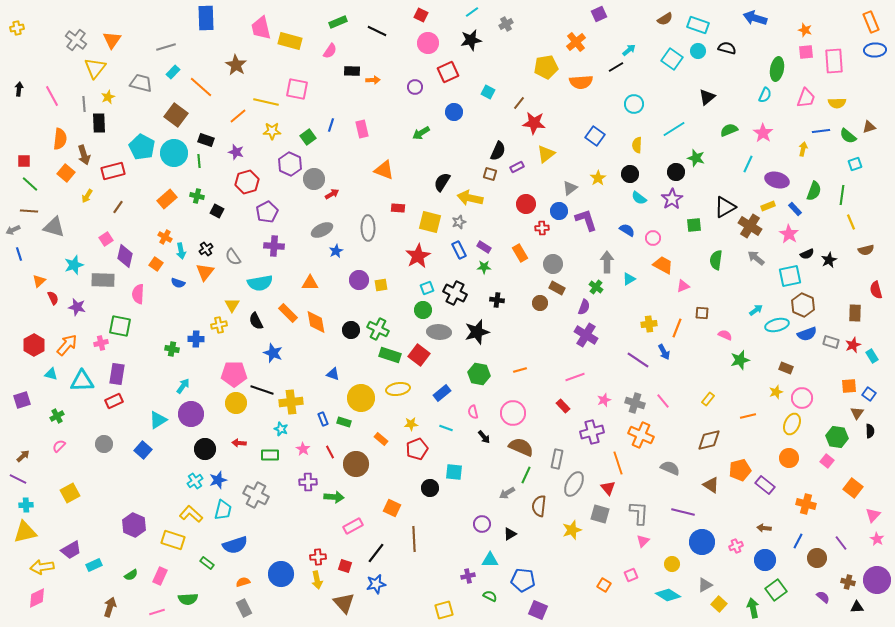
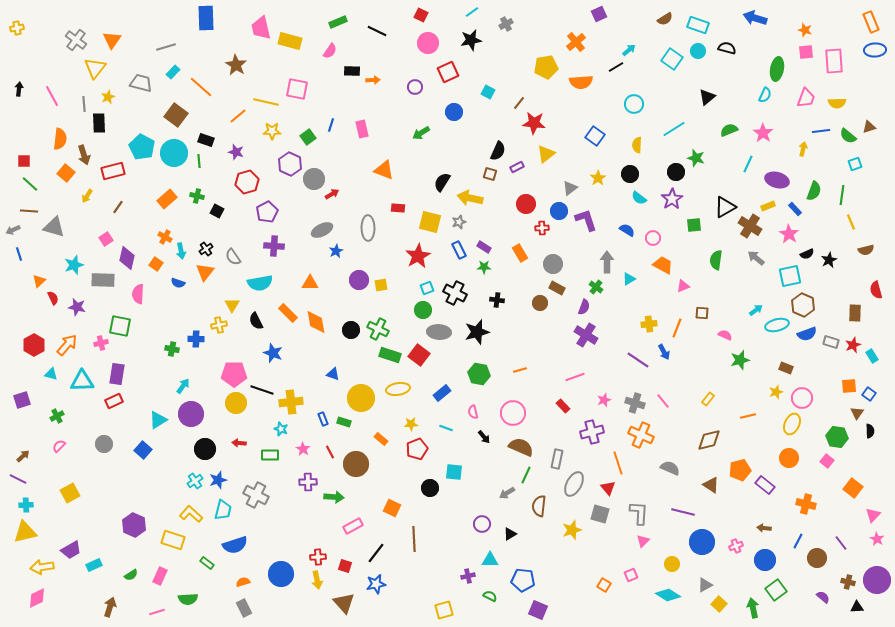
purple diamond at (125, 256): moved 2 px right, 2 px down
